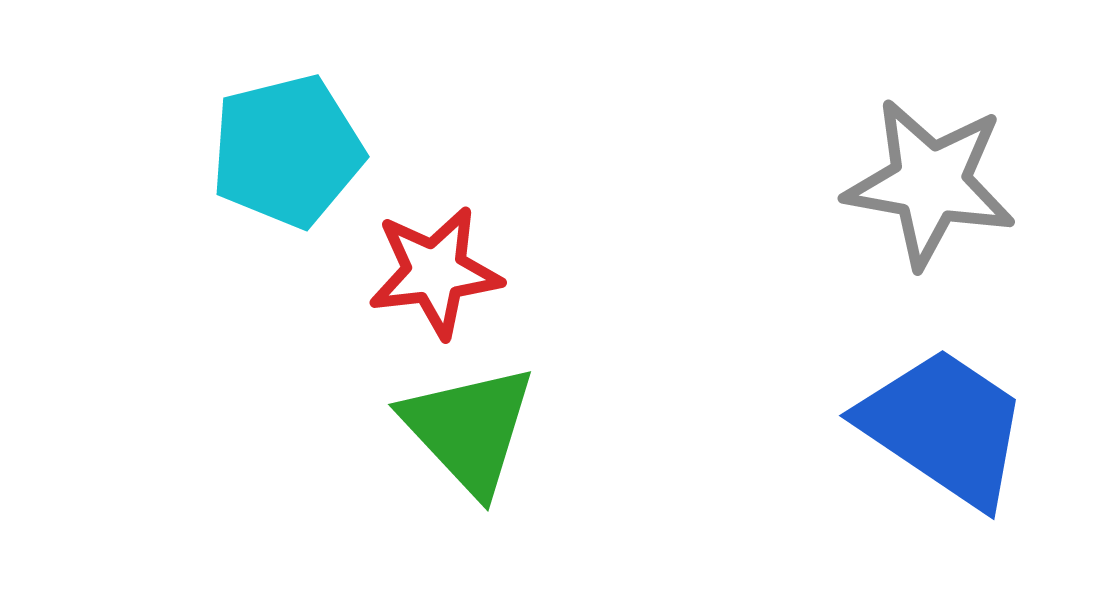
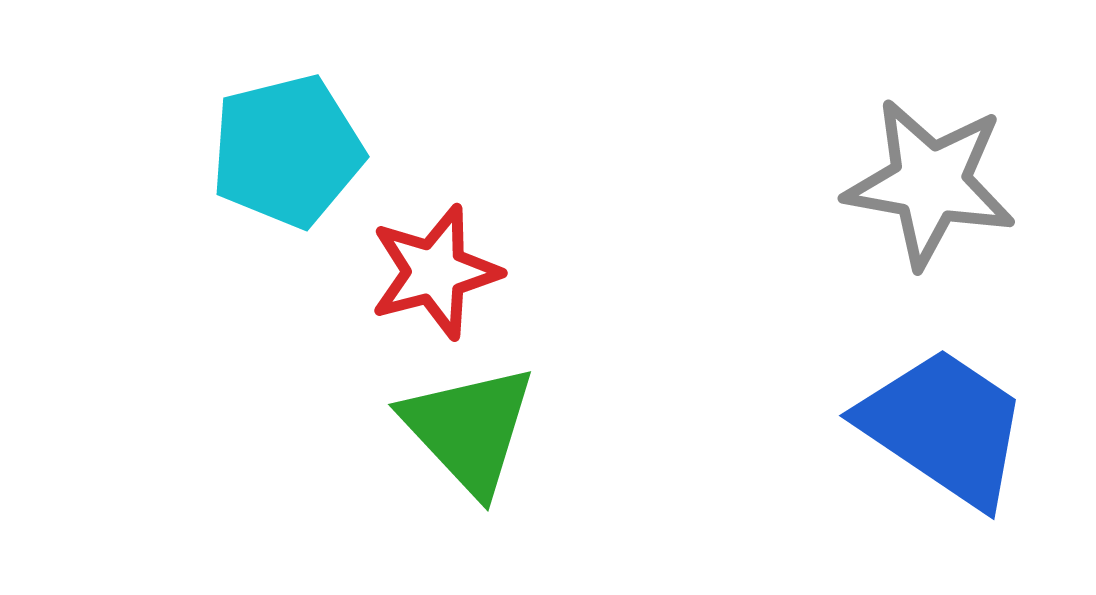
red star: rotated 8 degrees counterclockwise
